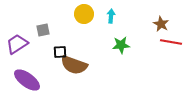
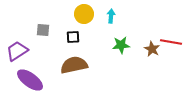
brown star: moved 9 px left, 25 px down
gray square: rotated 16 degrees clockwise
purple trapezoid: moved 7 px down
black square: moved 13 px right, 15 px up
brown semicircle: rotated 148 degrees clockwise
purple ellipse: moved 3 px right
